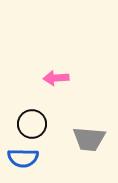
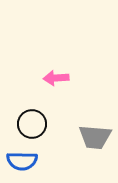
gray trapezoid: moved 6 px right, 2 px up
blue semicircle: moved 1 px left, 3 px down
